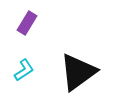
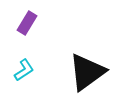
black triangle: moved 9 px right
